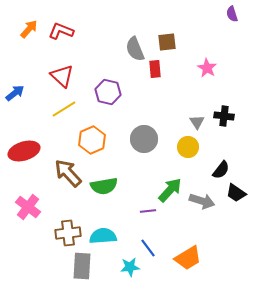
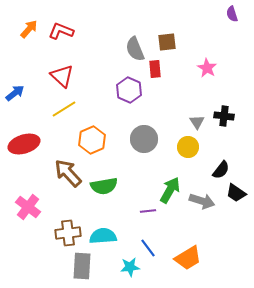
purple hexagon: moved 21 px right, 2 px up; rotated 10 degrees clockwise
red ellipse: moved 7 px up
green arrow: rotated 12 degrees counterclockwise
